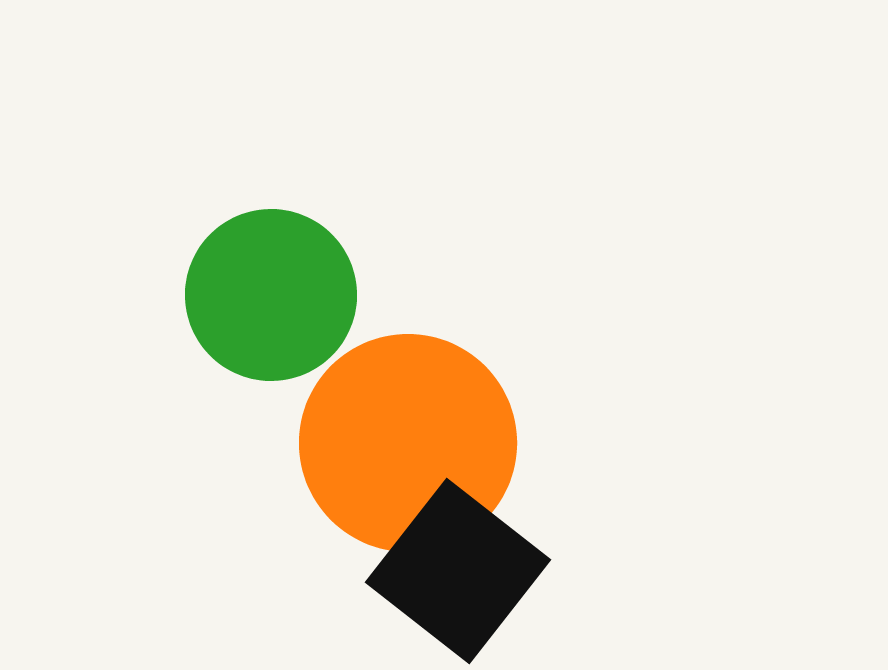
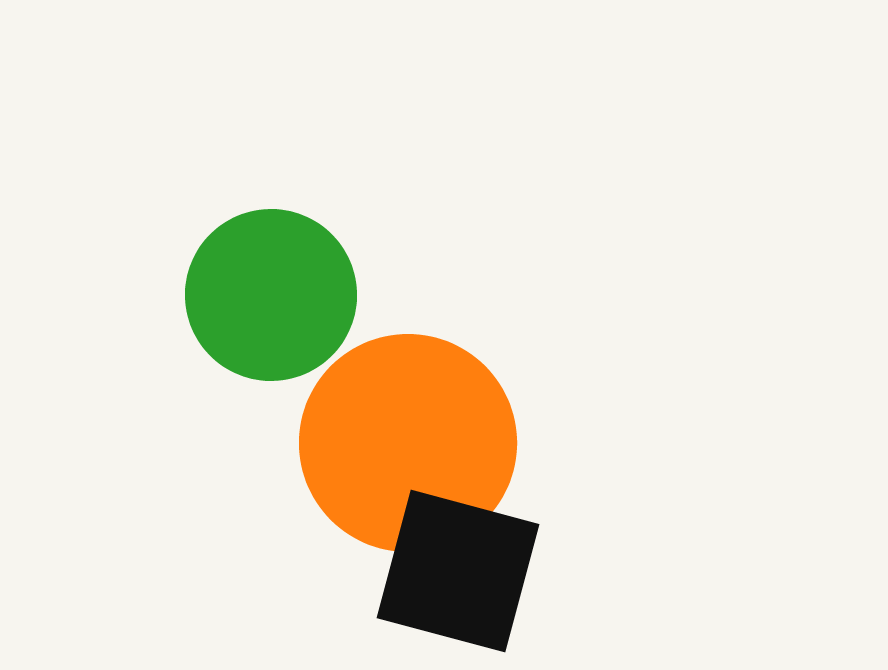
black square: rotated 23 degrees counterclockwise
